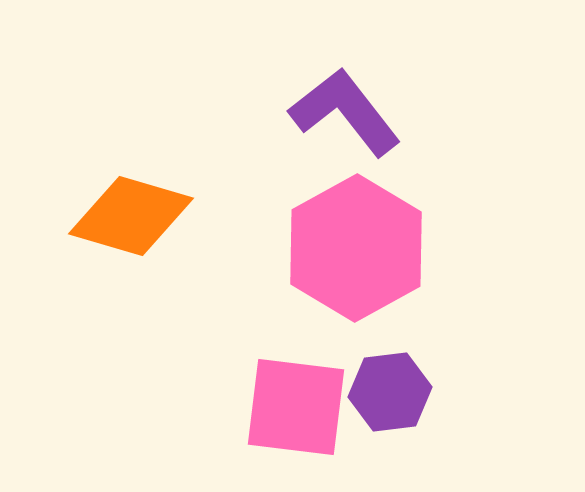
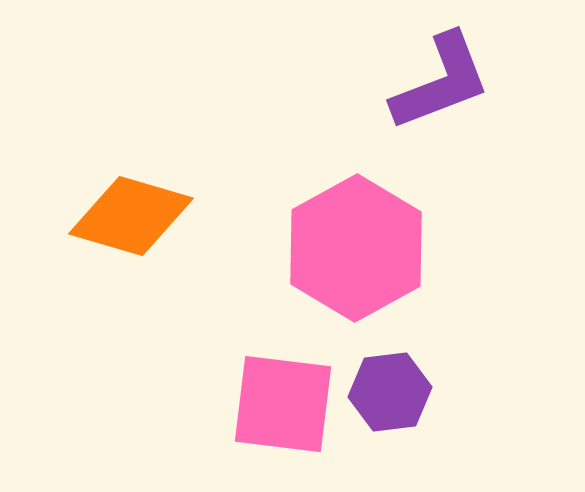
purple L-shape: moved 96 px right, 30 px up; rotated 107 degrees clockwise
pink square: moved 13 px left, 3 px up
